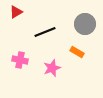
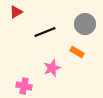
pink cross: moved 4 px right, 26 px down
